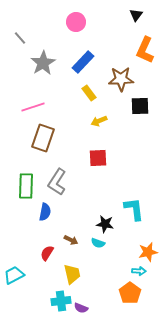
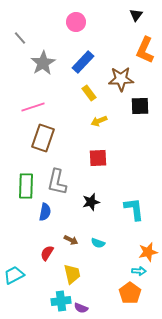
gray L-shape: rotated 20 degrees counterclockwise
black star: moved 14 px left, 22 px up; rotated 24 degrees counterclockwise
